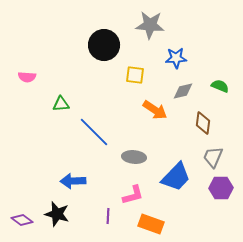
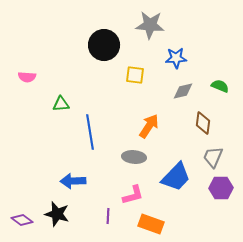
orange arrow: moved 6 px left, 16 px down; rotated 90 degrees counterclockwise
blue line: moved 4 px left; rotated 36 degrees clockwise
